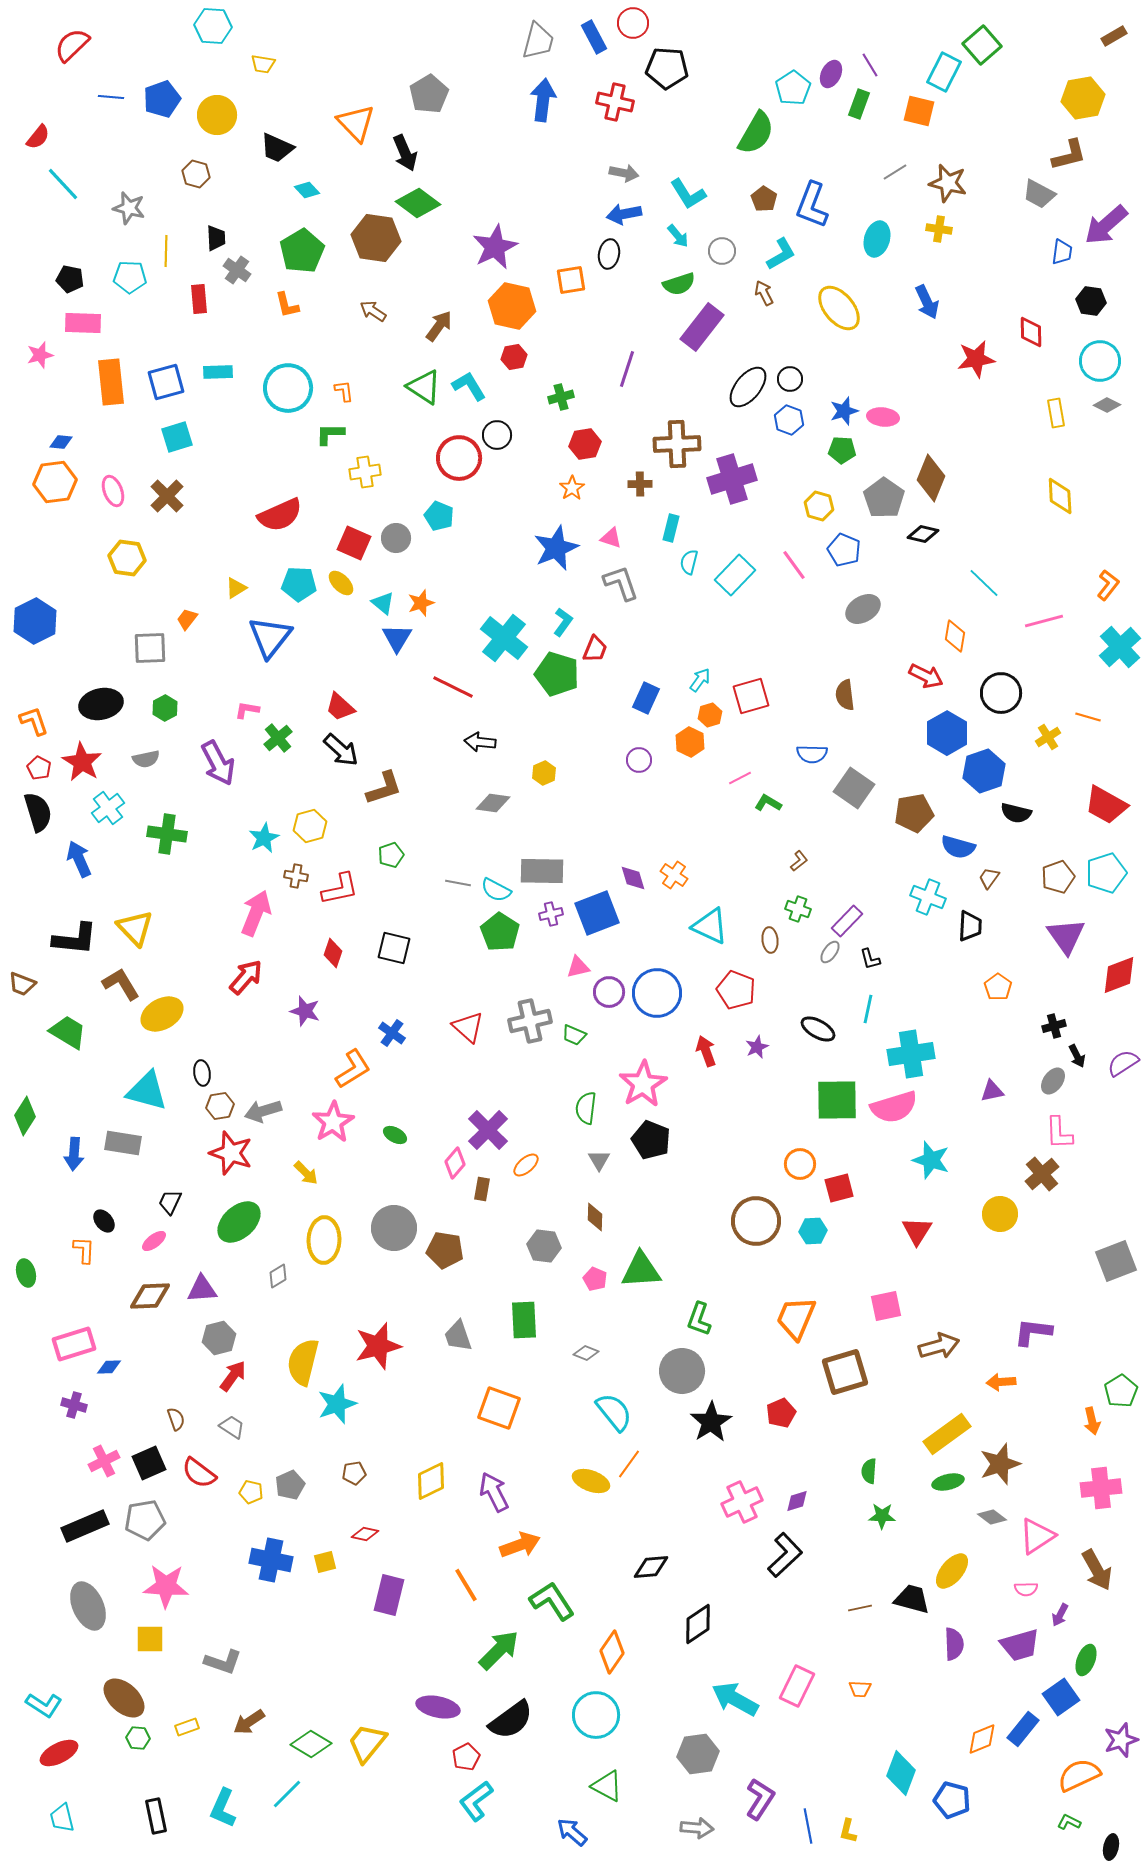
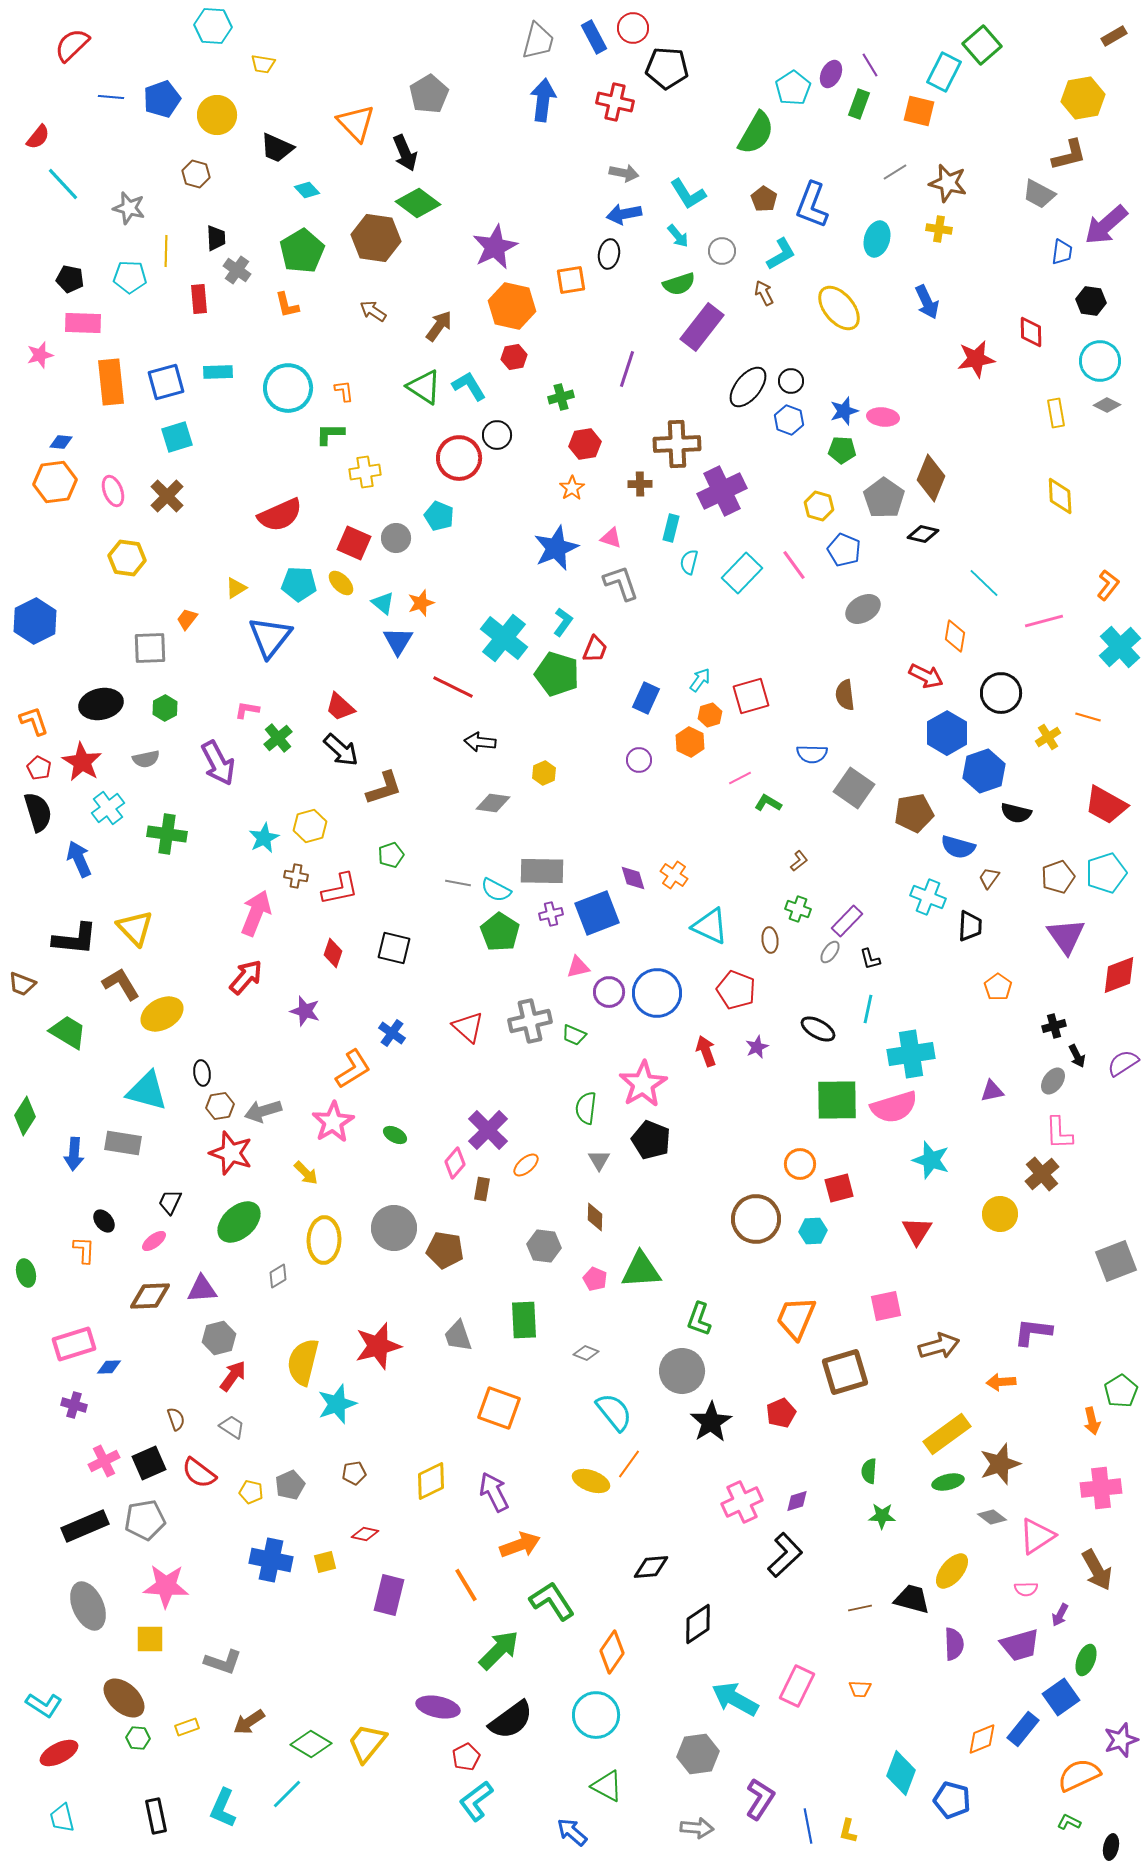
red circle at (633, 23): moved 5 px down
black circle at (790, 379): moved 1 px right, 2 px down
purple cross at (732, 479): moved 10 px left, 12 px down; rotated 9 degrees counterclockwise
cyan rectangle at (735, 575): moved 7 px right, 2 px up
blue triangle at (397, 638): moved 1 px right, 3 px down
brown circle at (756, 1221): moved 2 px up
